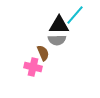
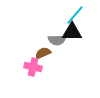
black triangle: moved 13 px right, 7 px down
brown semicircle: rotated 91 degrees counterclockwise
